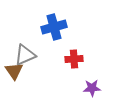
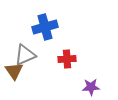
blue cross: moved 9 px left
red cross: moved 7 px left
purple star: moved 1 px left, 1 px up
